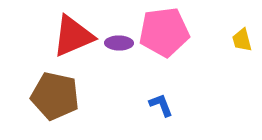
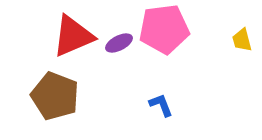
pink pentagon: moved 3 px up
purple ellipse: rotated 28 degrees counterclockwise
brown pentagon: rotated 9 degrees clockwise
